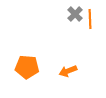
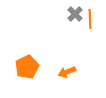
orange pentagon: rotated 30 degrees counterclockwise
orange arrow: moved 1 px left, 1 px down
